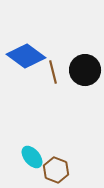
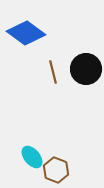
blue diamond: moved 23 px up
black circle: moved 1 px right, 1 px up
